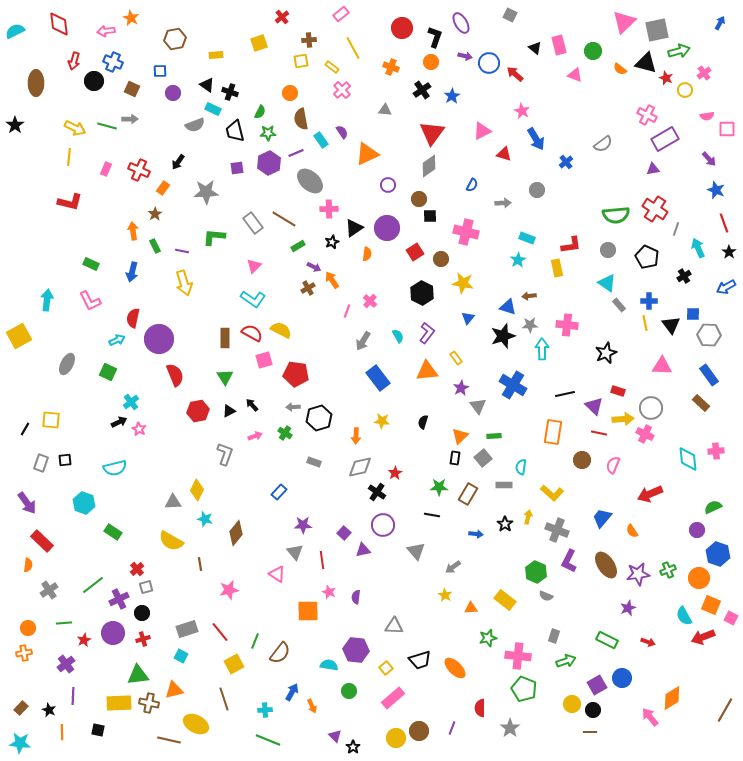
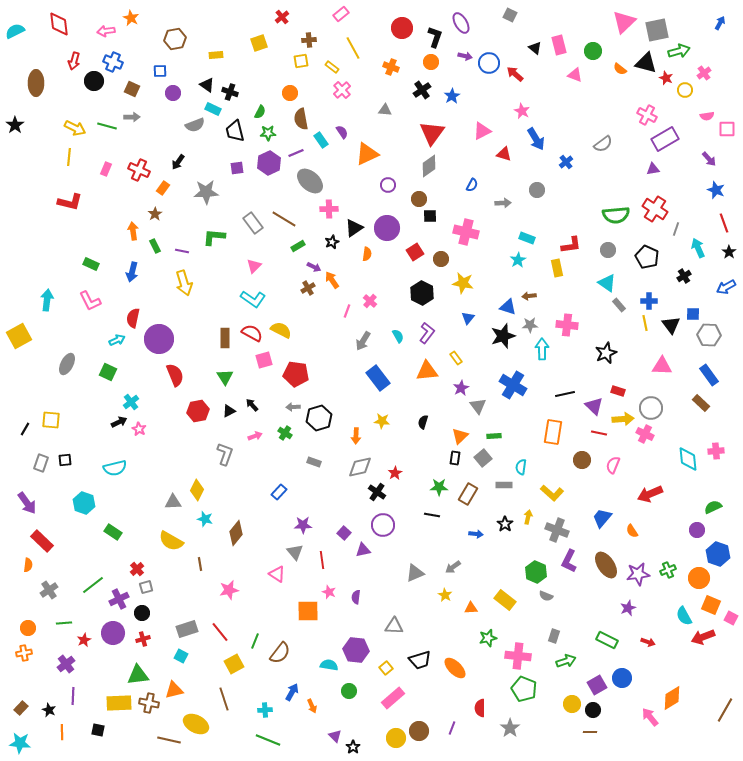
gray arrow at (130, 119): moved 2 px right, 2 px up
gray triangle at (416, 551): moved 1 px left, 22 px down; rotated 48 degrees clockwise
